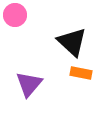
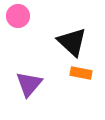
pink circle: moved 3 px right, 1 px down
